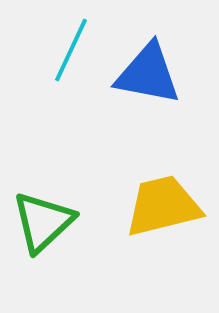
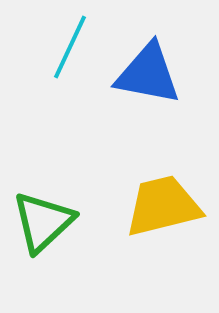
cyan line: moved 1 px left, 3 px up
